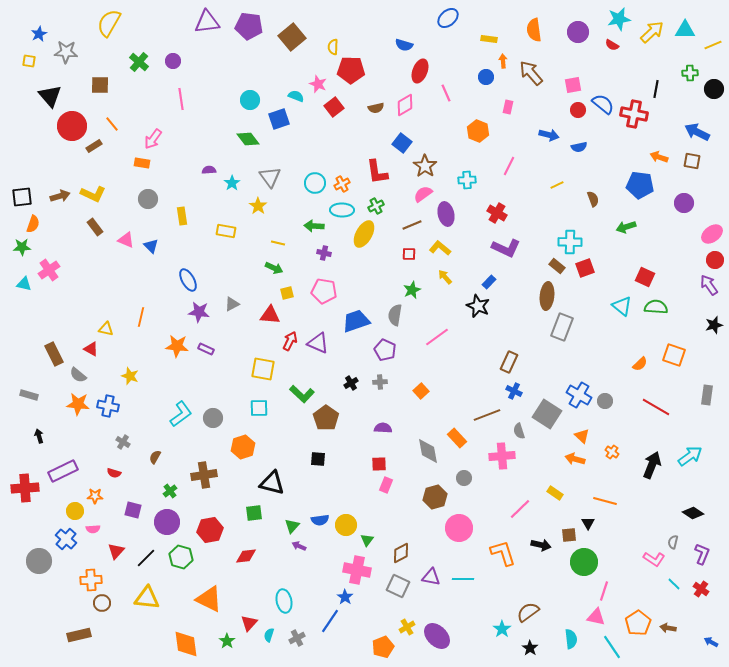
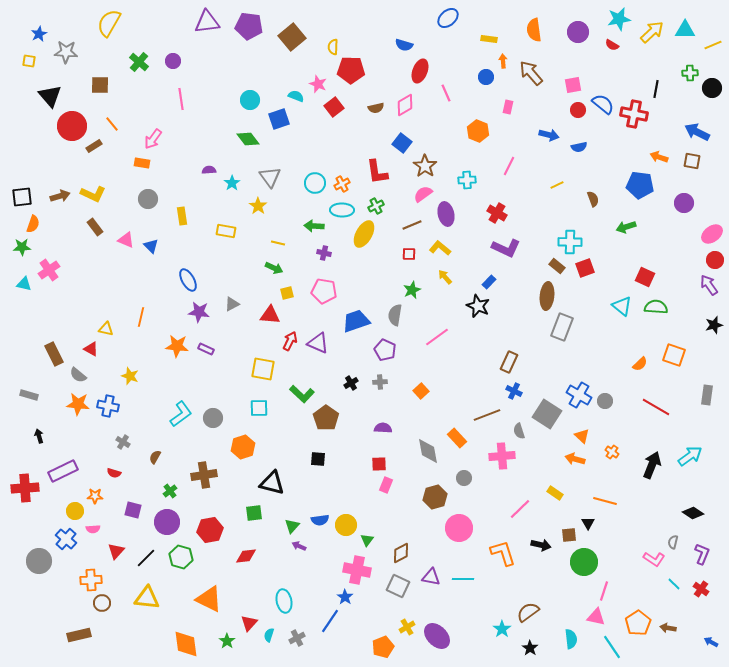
black circle at (714, 89): moved 2 px left, 1 px up
